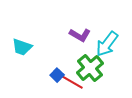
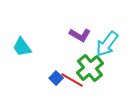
cyan trapezoid: rotated 35 degrees clockwise
blue square: moved 1 px left, 3 px down
red line: moved 2 px up
